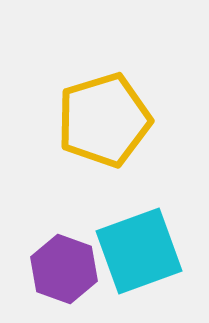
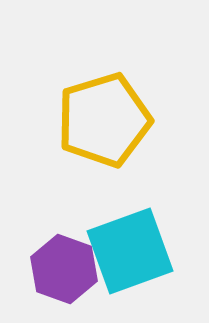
cyan square: moved 9 px left
